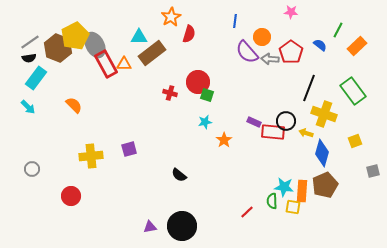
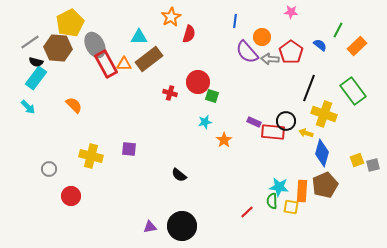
yellow pentagon at (75, 36): moved 5 px left, 13 px up
brown hexagon at (58, 48): rotated 16 degrees counterclockwise
brown rectangle at (152, 53): moved 3 px left, 6 px down
black semicircle at (29, 58): moved 7 px right, 4 px down; rotated 24 degrees clockwise
green square at (207, 95): moved 5 px right, 1 px down
yellow square at (355, 141): moved 2 px right, 19 px down
purple square at (129, 149): rotated 21 degrees clockwise
yellow cross at (91, 156): rotated 20 degrees clockwise
gray circle at (32, 169): moved 17 px right
gray square at (373, 171): moved 6 px up
cyan star at (284, 187): moved 5 px left
yellow square at (293, 207): moved 2 px left
